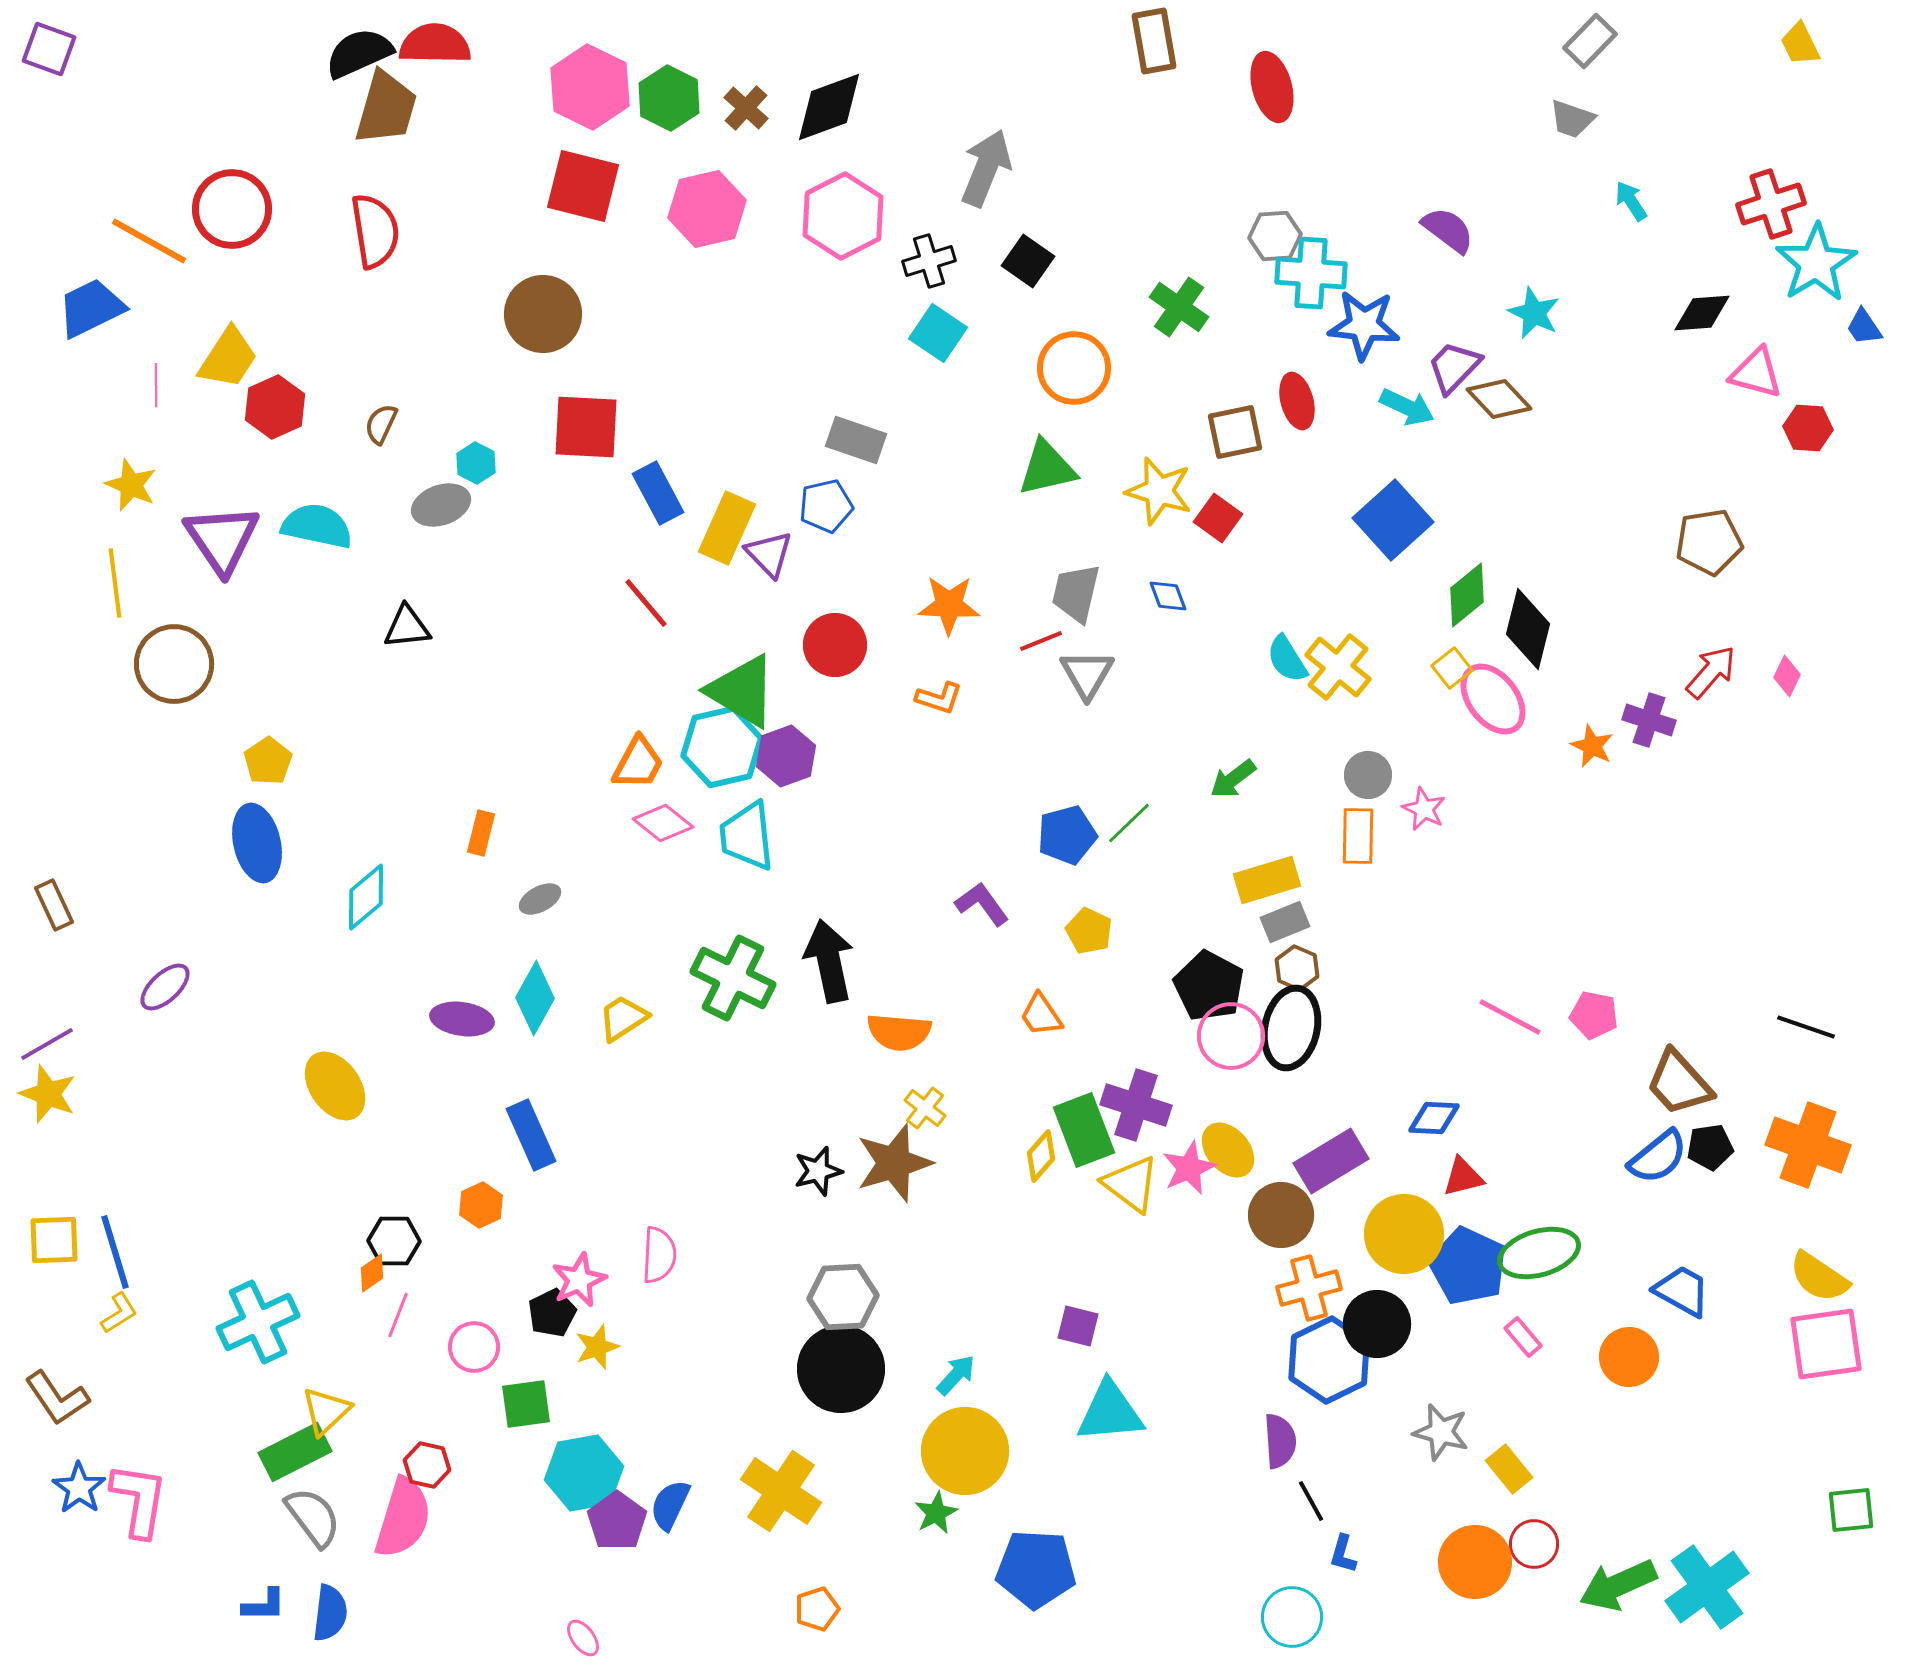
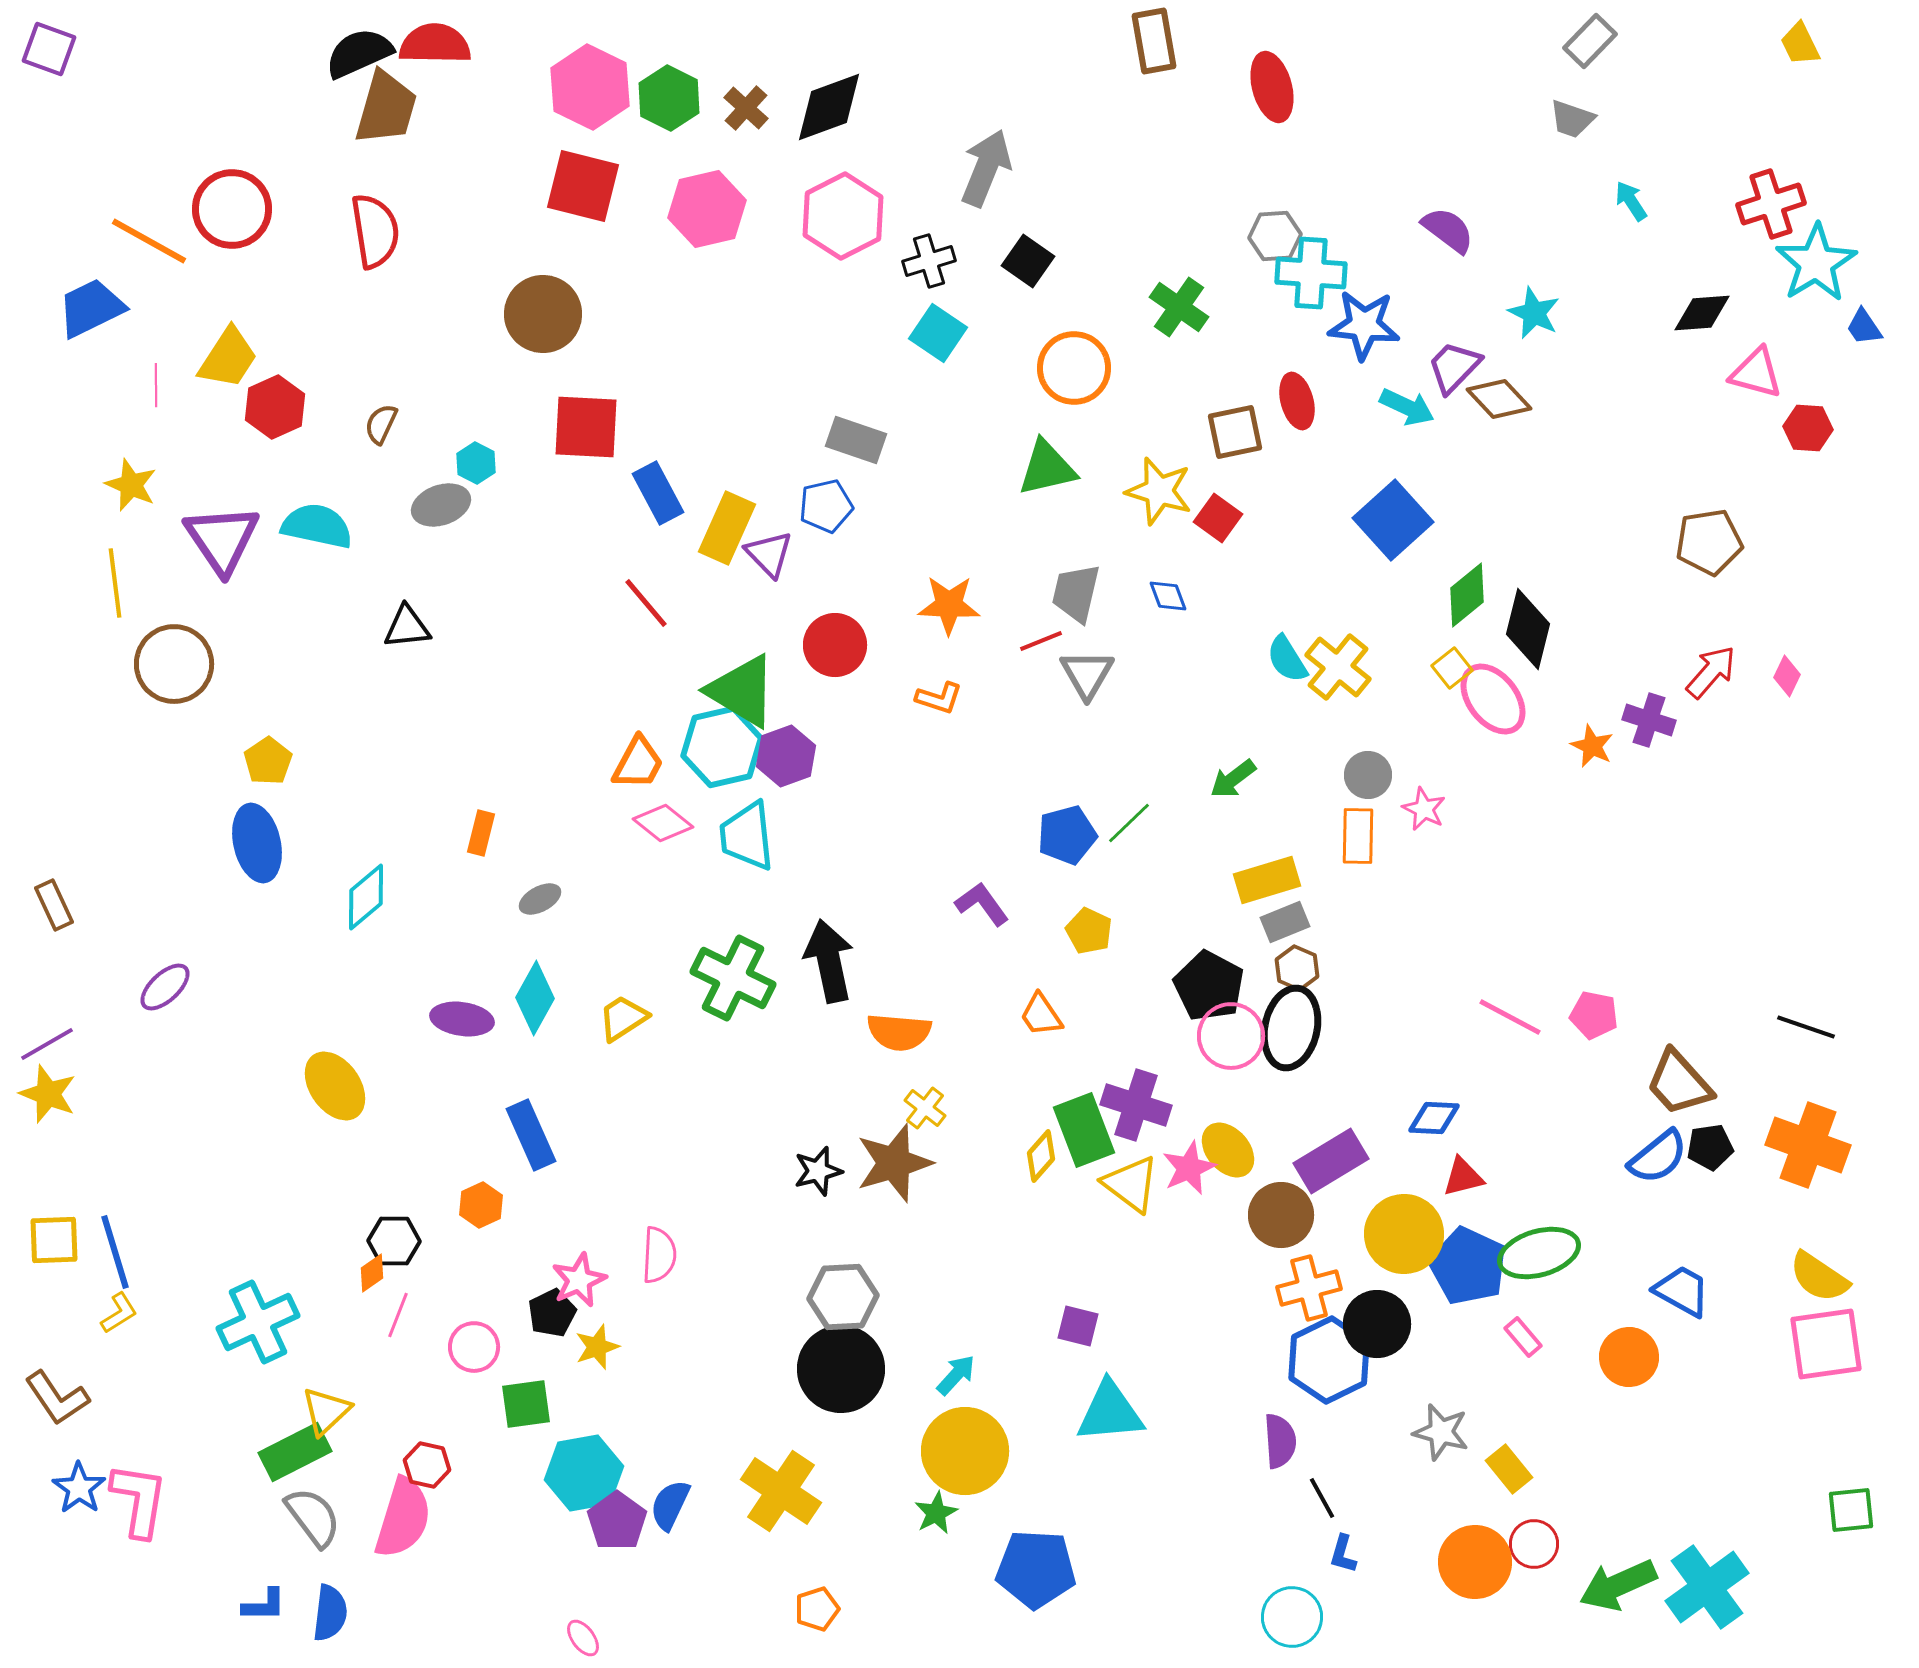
black line at (1311, 1501): moved 11 px right, 3 px up
